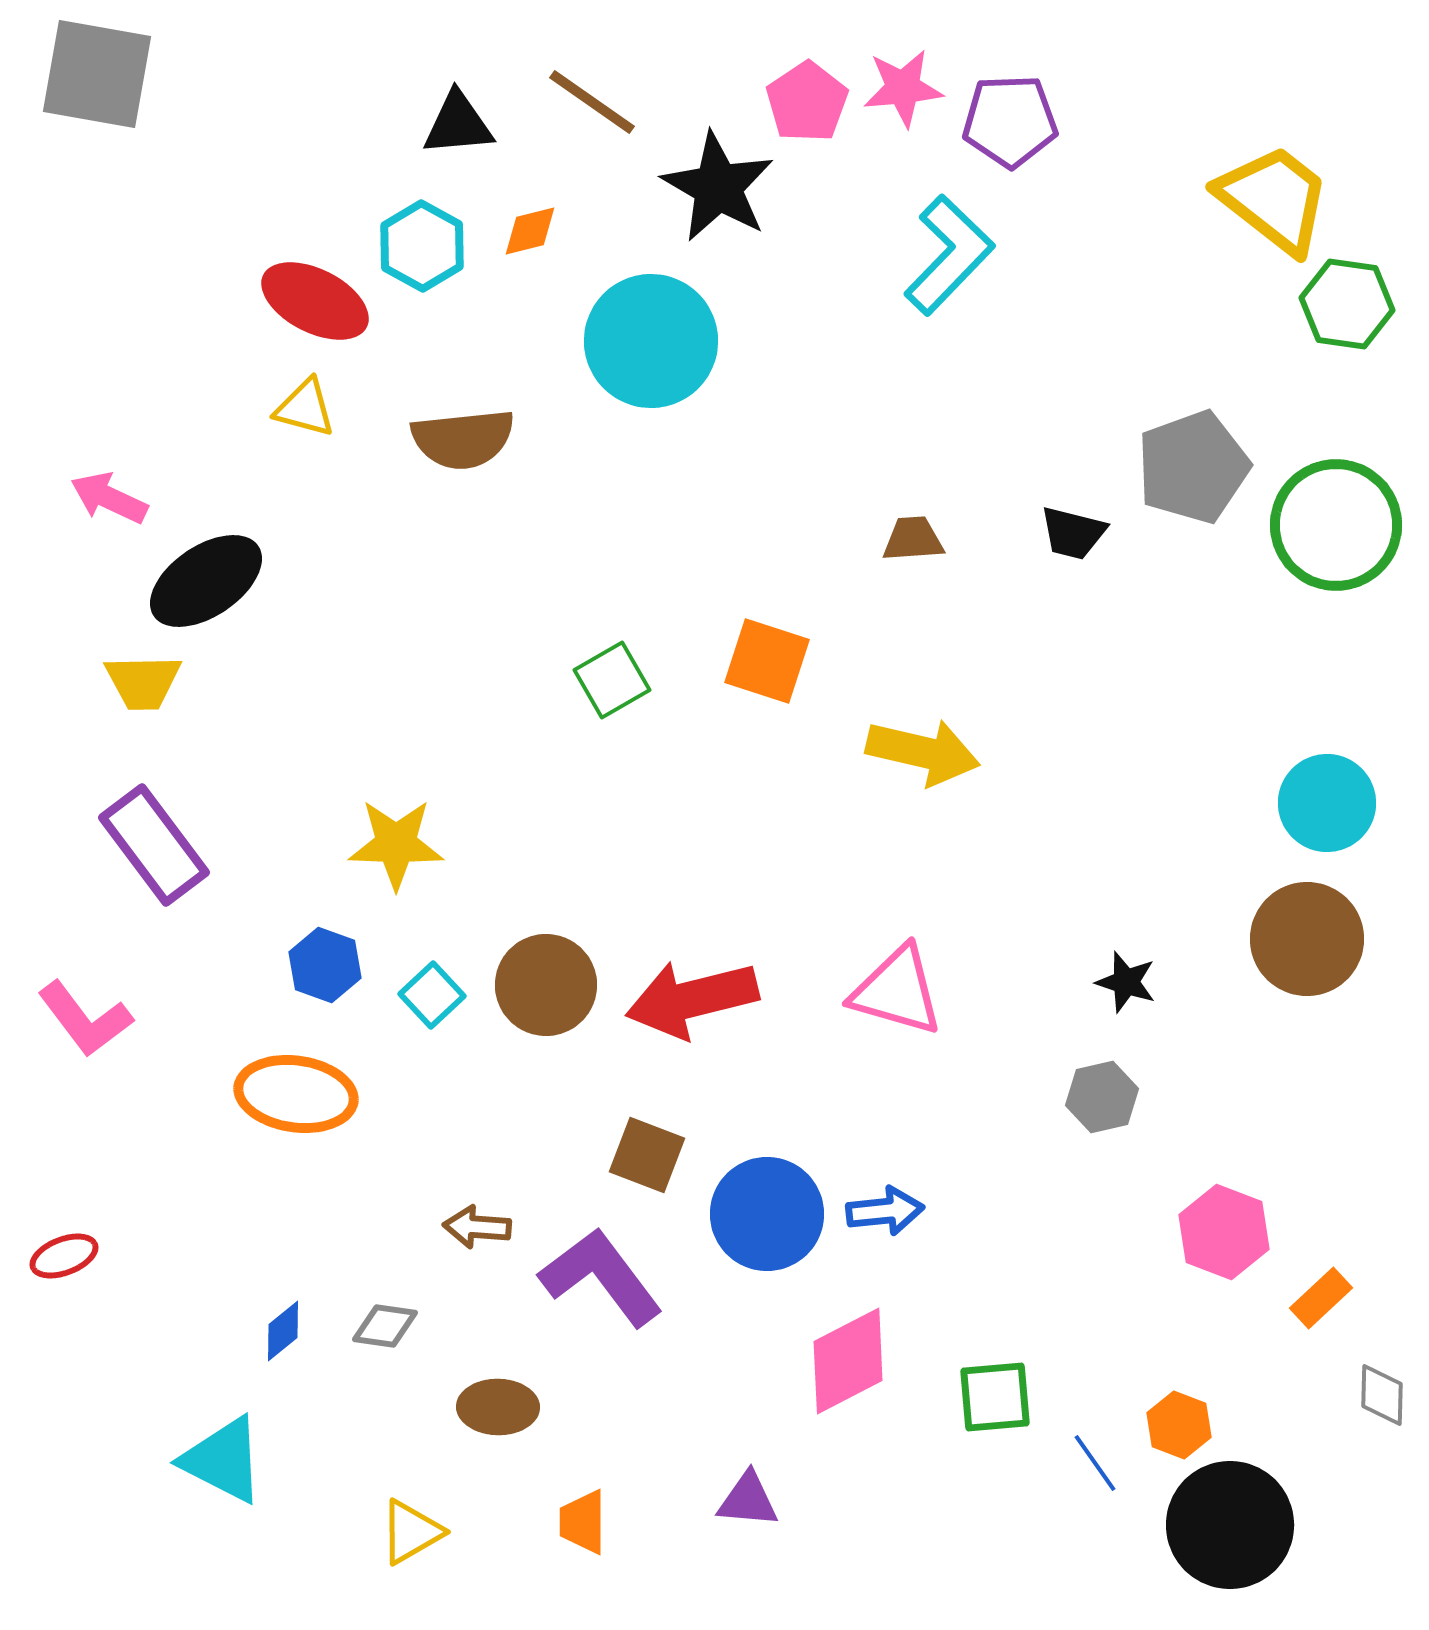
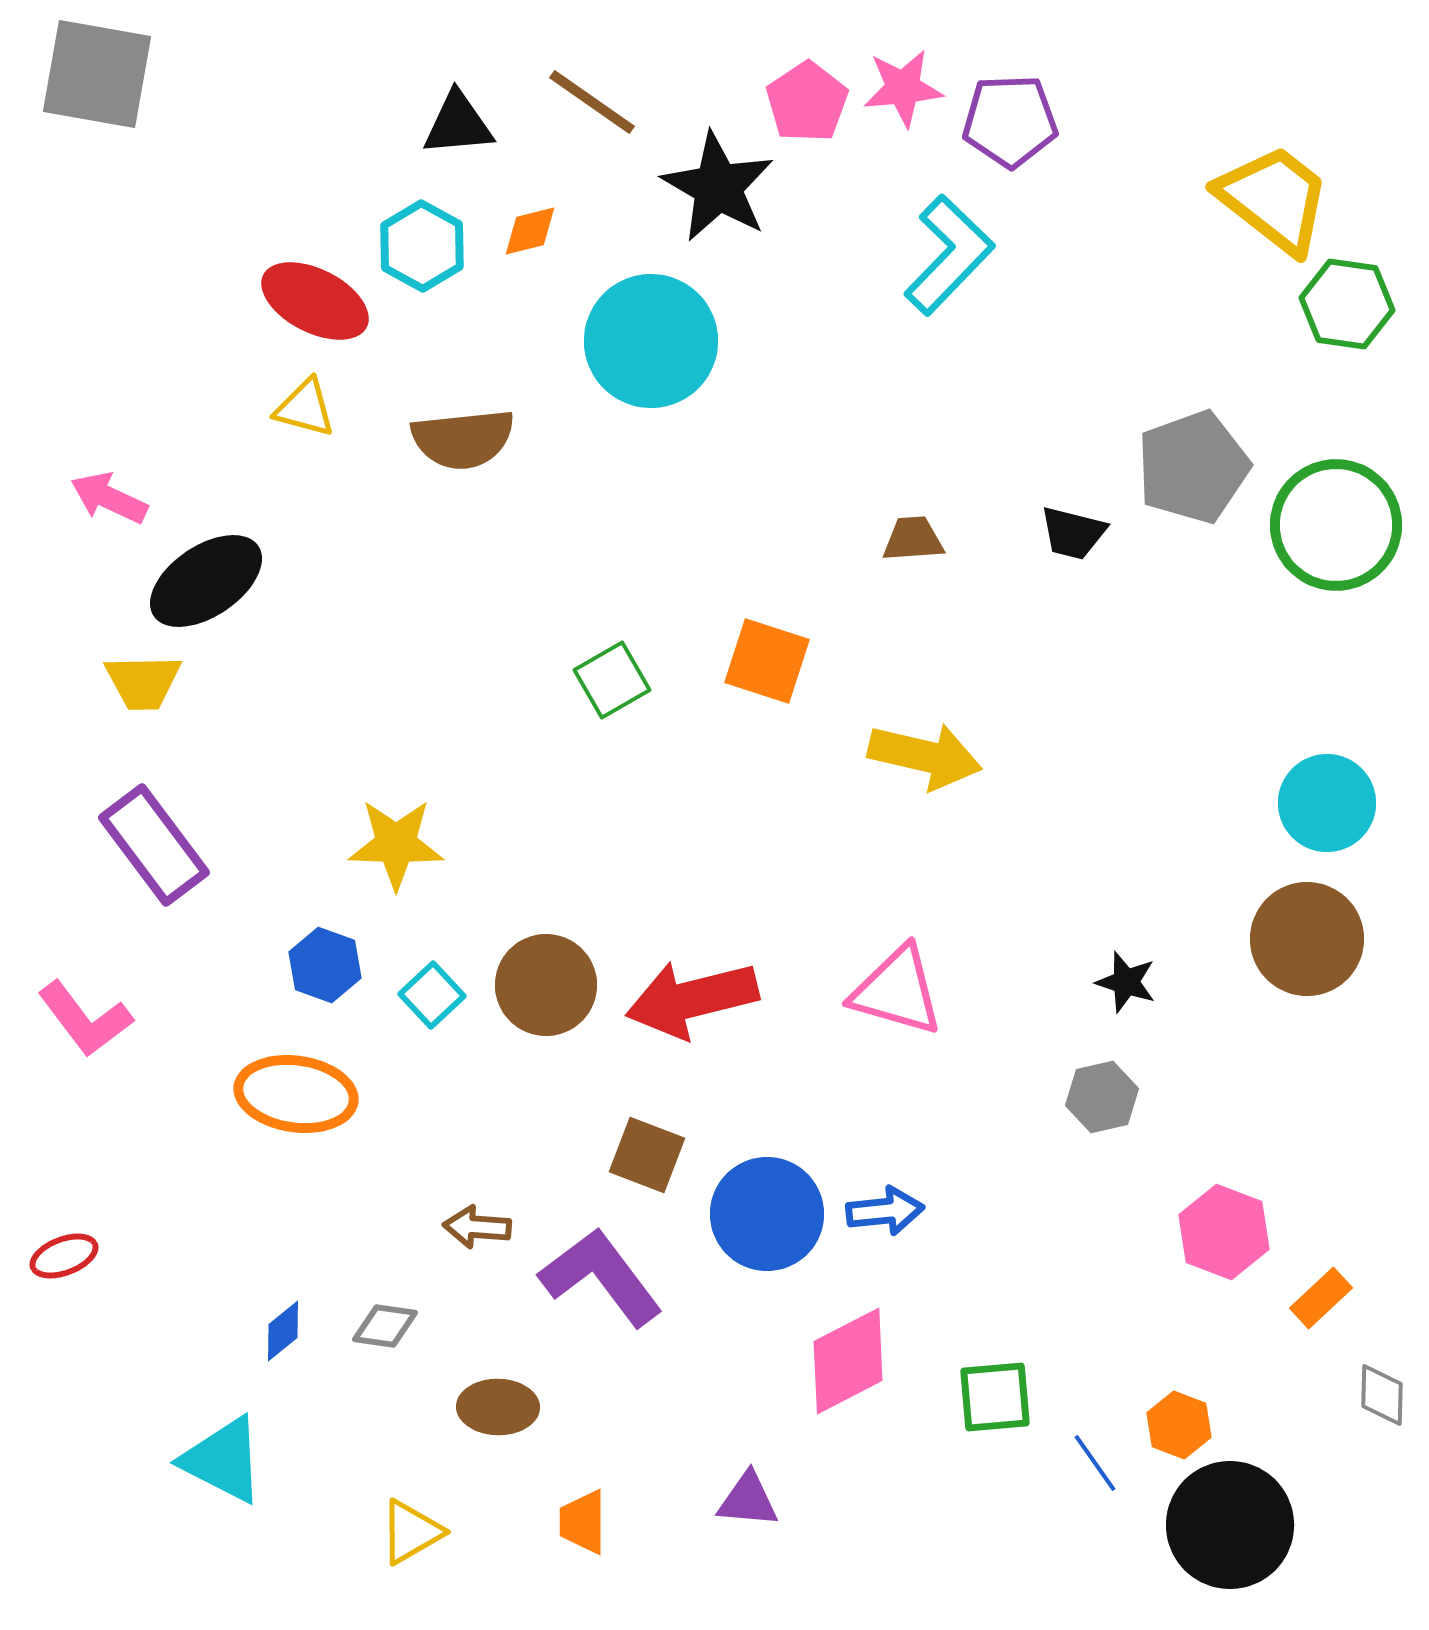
yellow arrow at (923, 752): moved 2 px right, 4 px down
